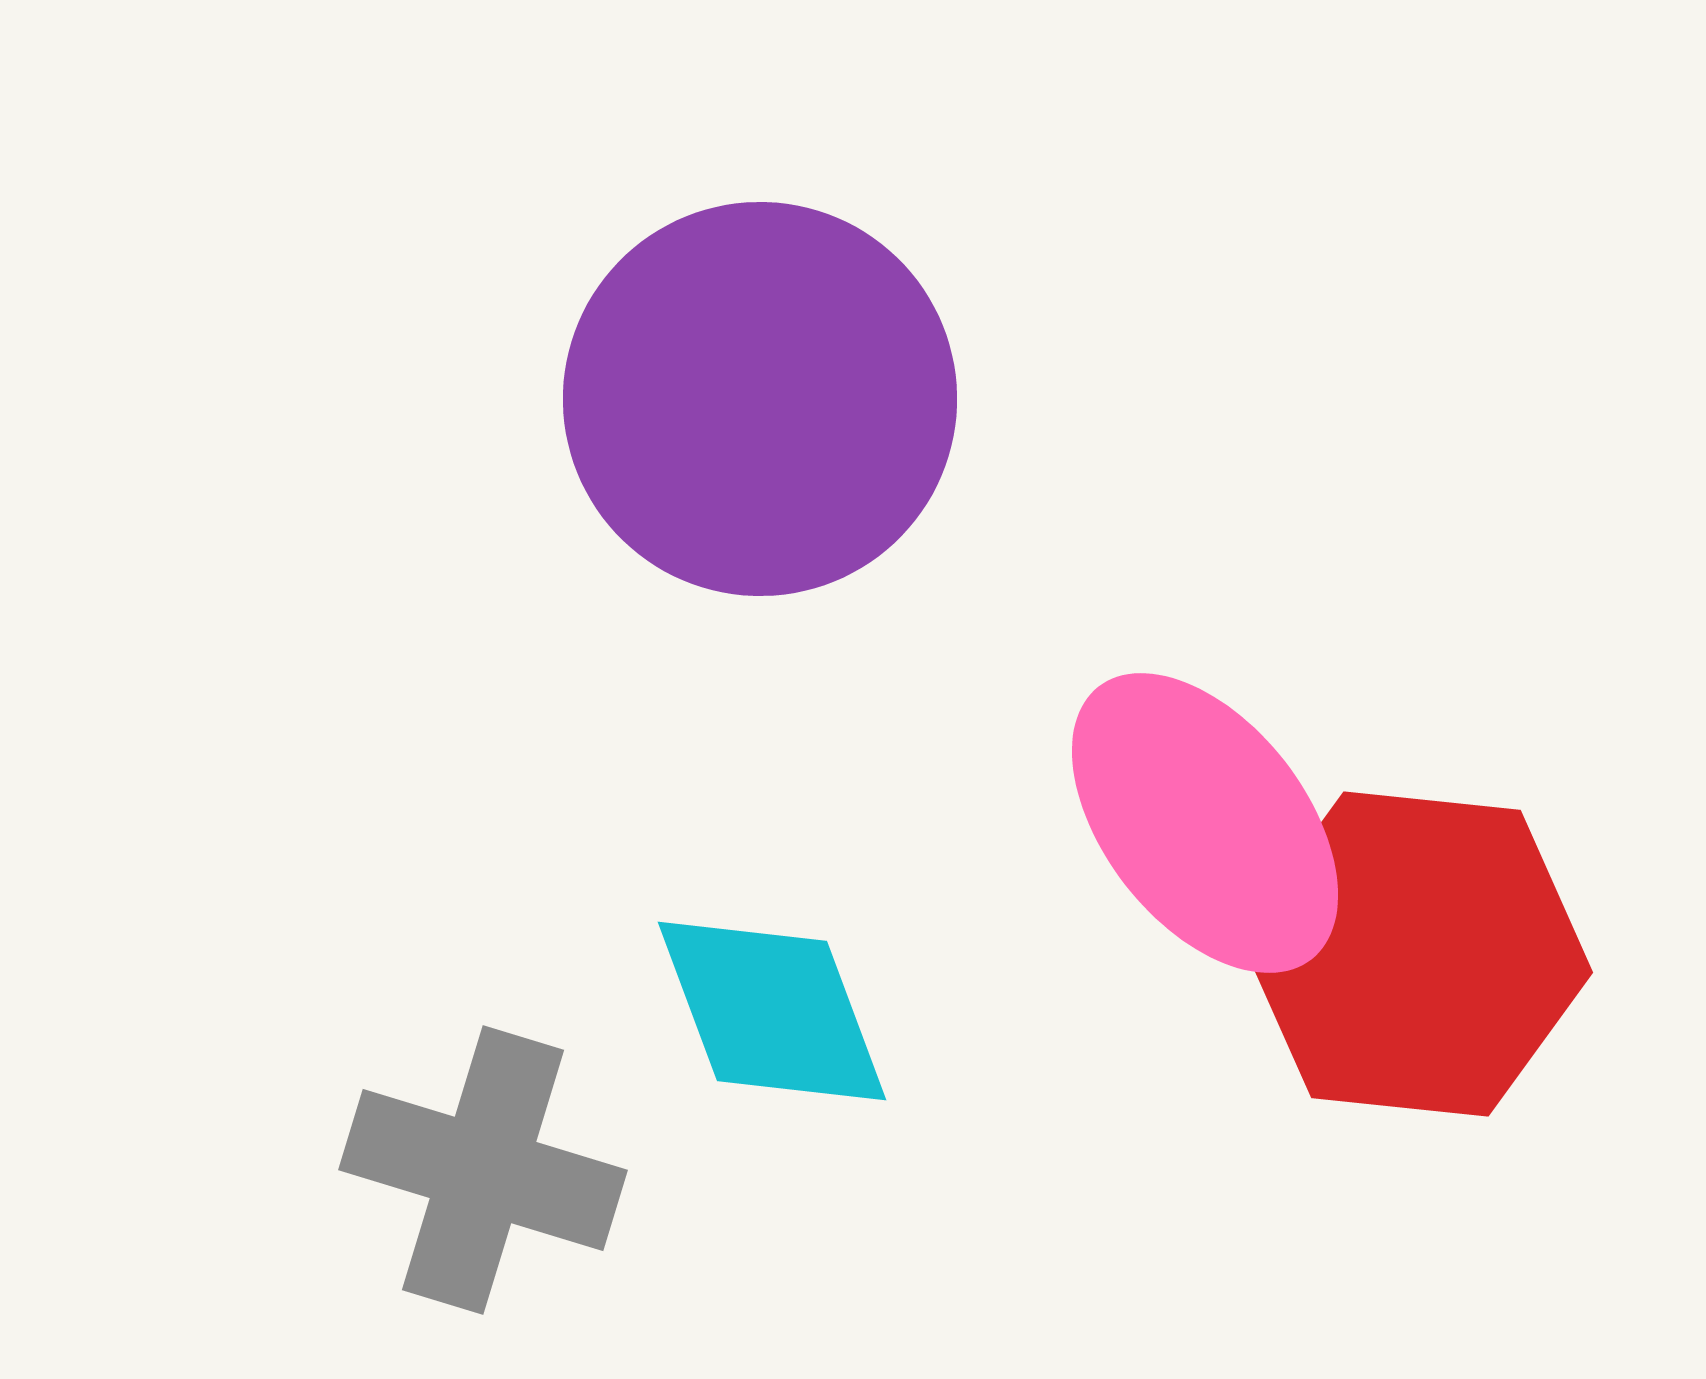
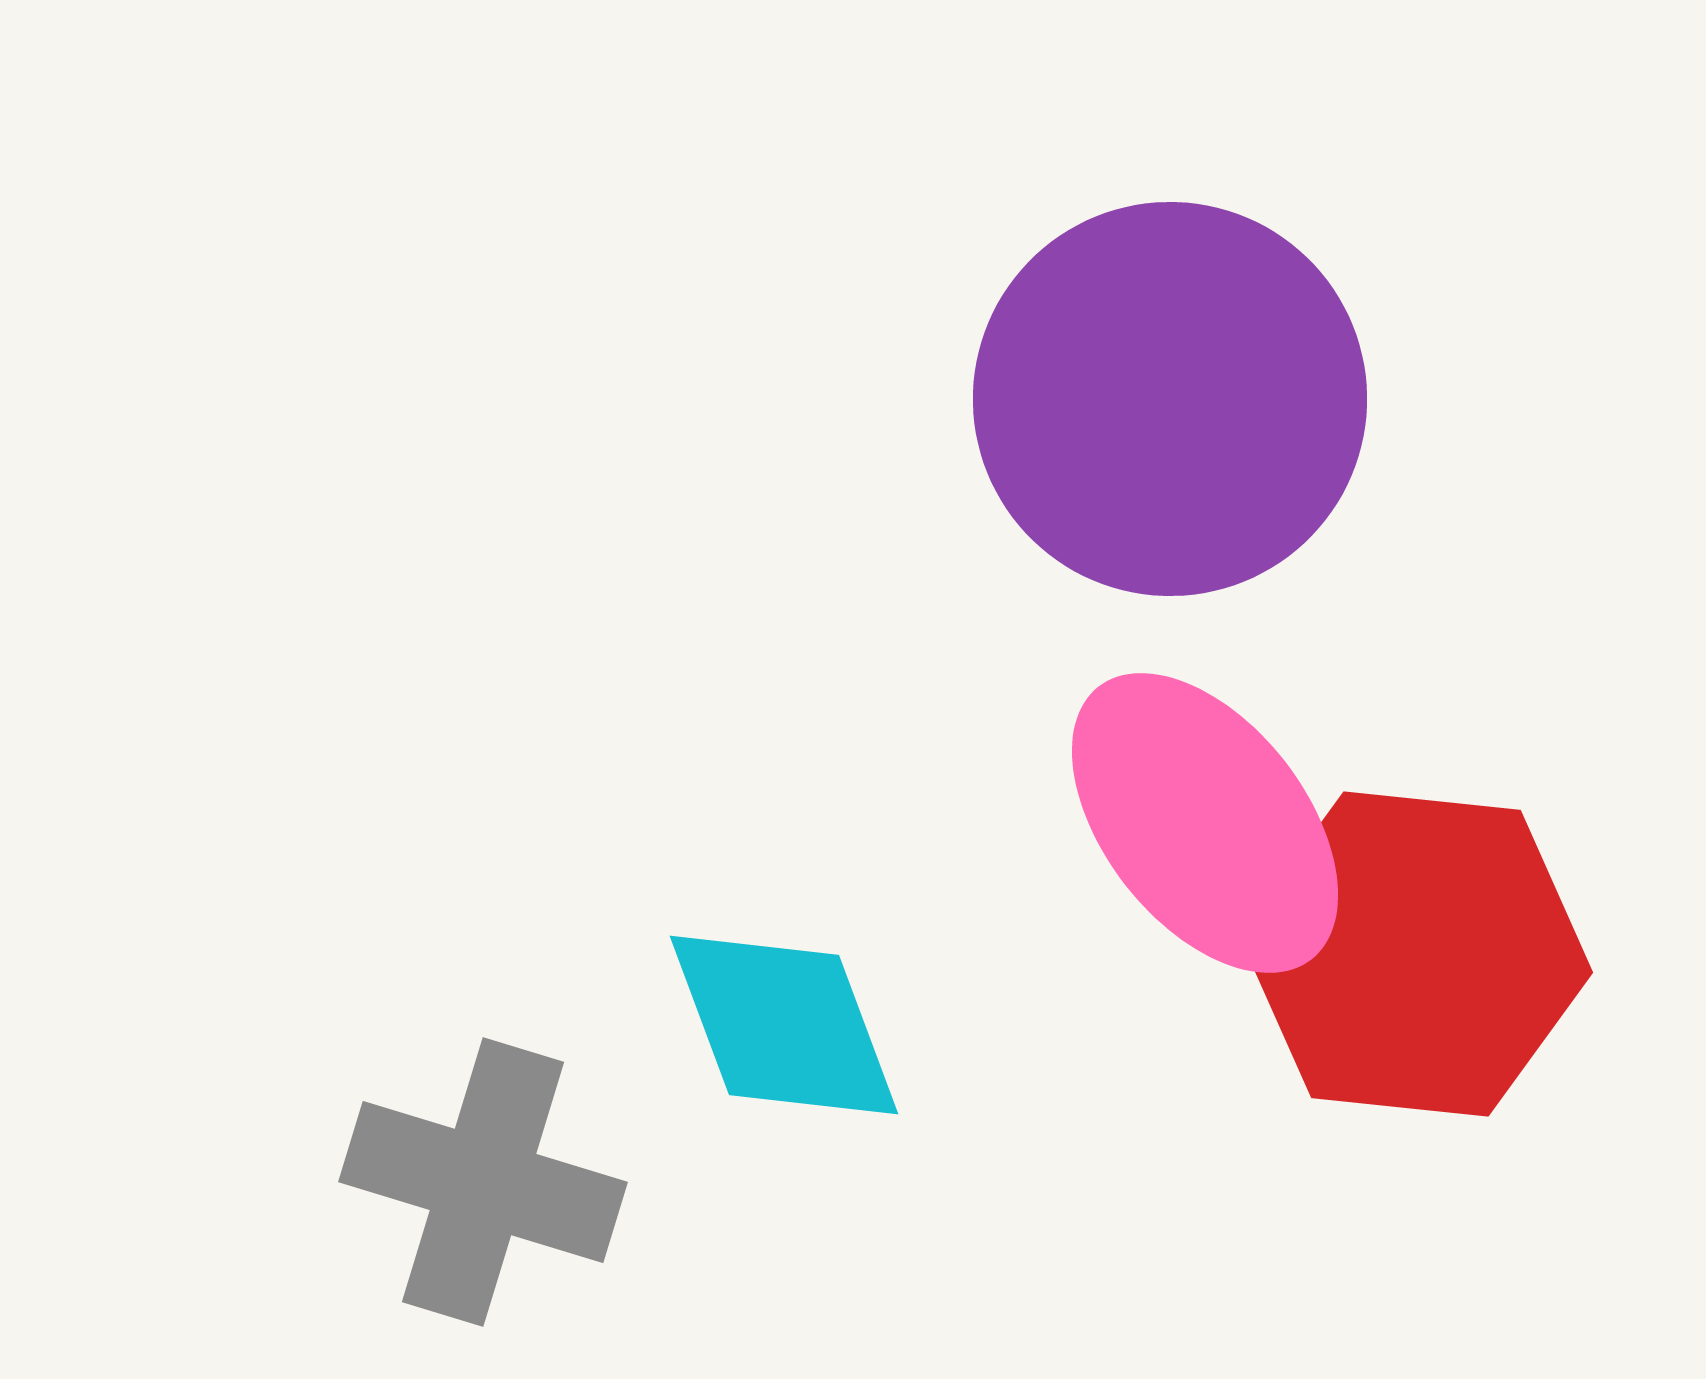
purple circle: moved 410 px right
cyan diamond: moved 12 px right, 14 px down
gray cross: moved 12 px down
